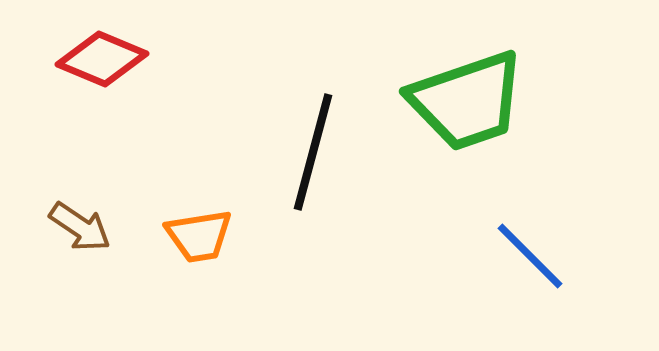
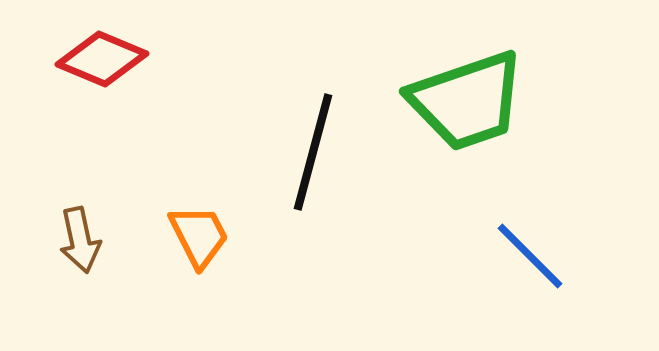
brown arrow: moved 13 px down; rotated 44 degrees clockwise
orange trapezoid: rotated 108 degrees counterclockwise
